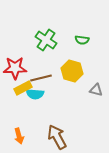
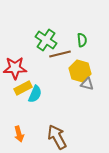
green semicircle: rotated 104 degrees counterclockwise
yellow hexagon: moved 8 px right
brown line: moved 19 px right, 24 px up
gray triangle: moved 9 px left, 6 px up
cyan semicircle: rotated 72 degrees counterclockwise
orange arrow: moved 2 px up
